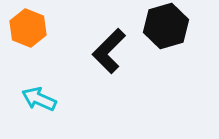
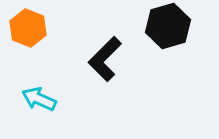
black hexagon: moved 2 px right
black L-shape: moved 4 px left, 8 px down
